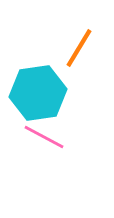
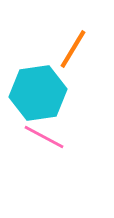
orange line: moved 6 px left, 1 px down
